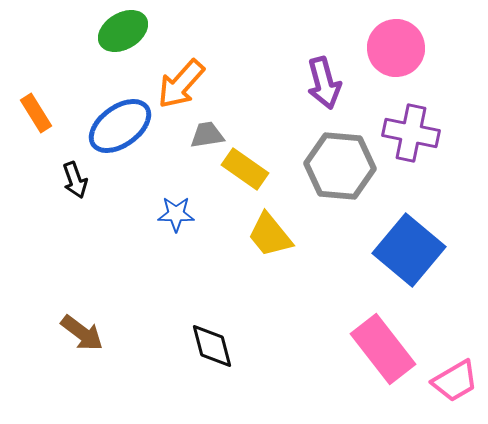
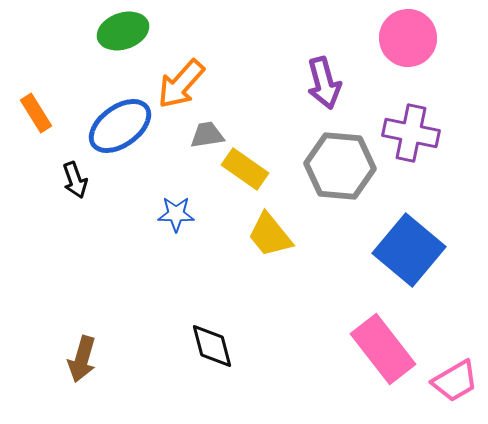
green ellipse: rotated 12 degrees clockwise
pink circle: moved 12 px right, 10 px up
brown arrow: moved 26 px down; rotated 69 degrees clockwise
